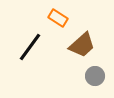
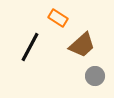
black line: rotated 8 degrees counterclockwise
